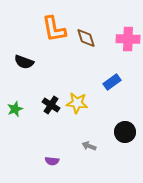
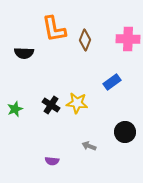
brown diamond: moved 1 px left, 2 px down; rotated 40 degrees clockwise
black semicircle: moved 9 px up; rotated 18 degrees counterclockwise
